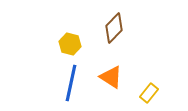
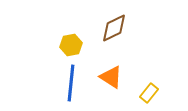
brown diamond: rotated 20 degrees clockwise
yellow hexagon: moved 1 px right, 1 px down; rotated 25 degrees counterclockwise
blue line: rotated 6 degrees counterclockwise
